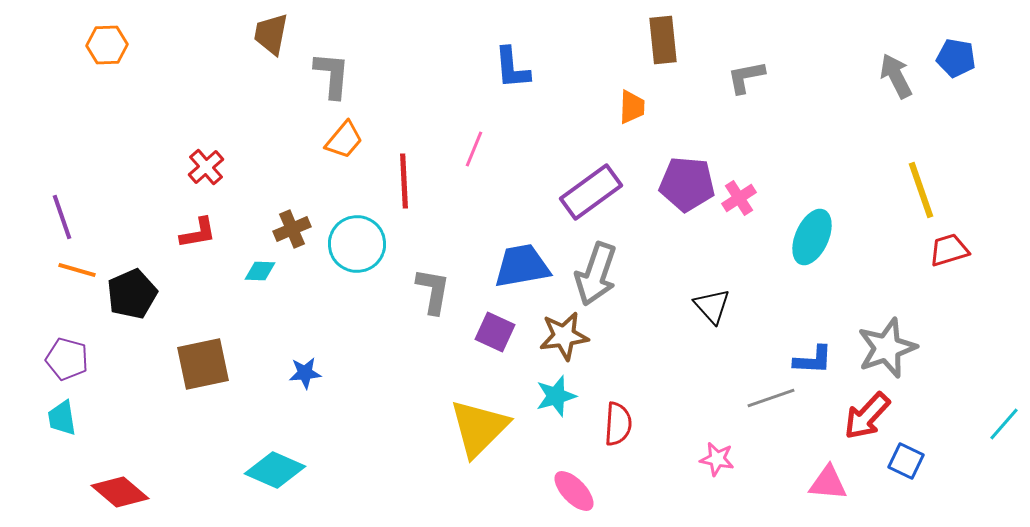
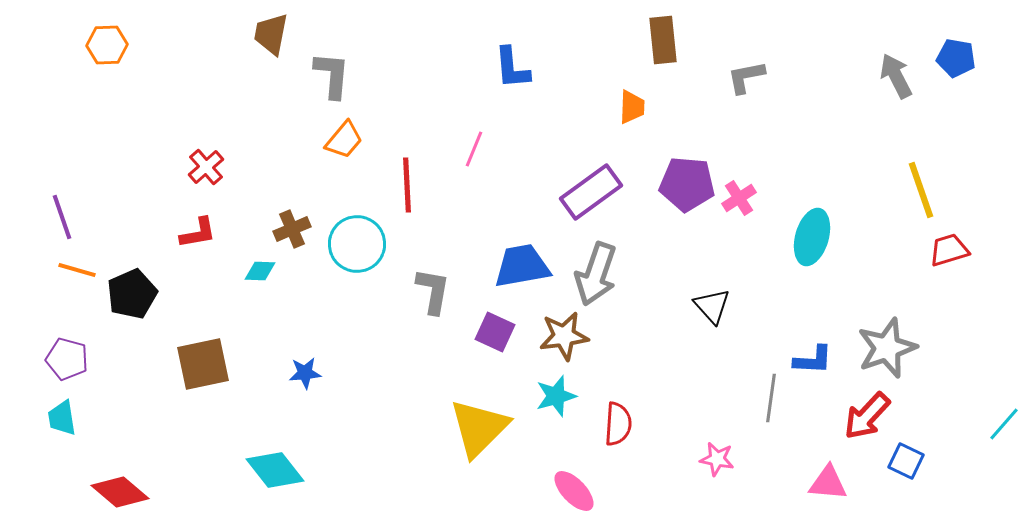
red line at (404, 181): moved 3 px right, 4 px down
cyan ellipse at (812, 237): rotated 8 degrees counterclockwise
gray line at (771, 398): rotated 63 degrees counterclockwise
cyan diamond at (275, 470): rotated 28 degrees clockwise
